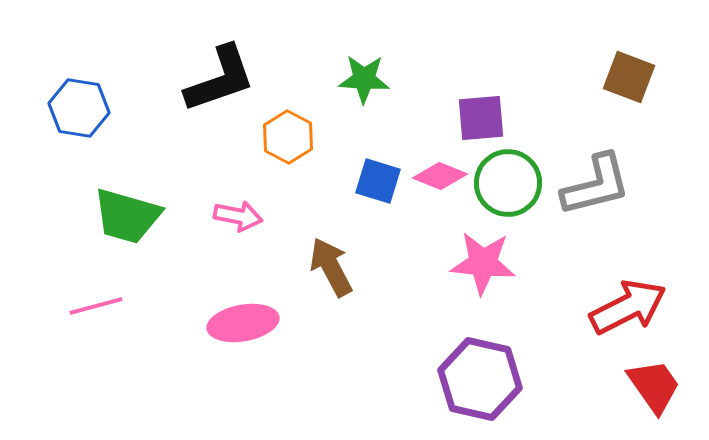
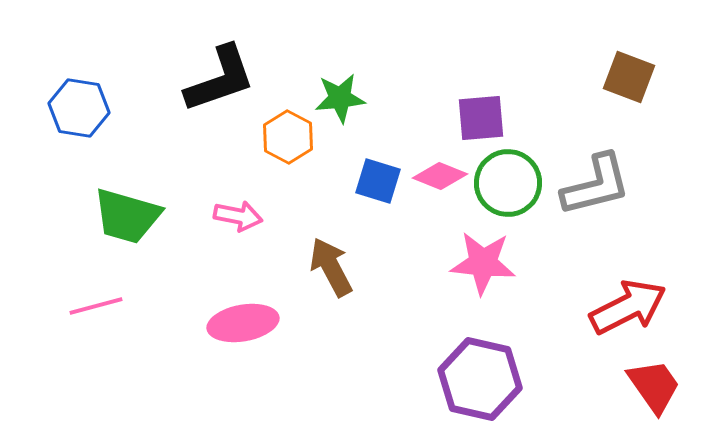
green star: moved 24 px left, 19 px down; rotated 9 degrees counterclockwise
